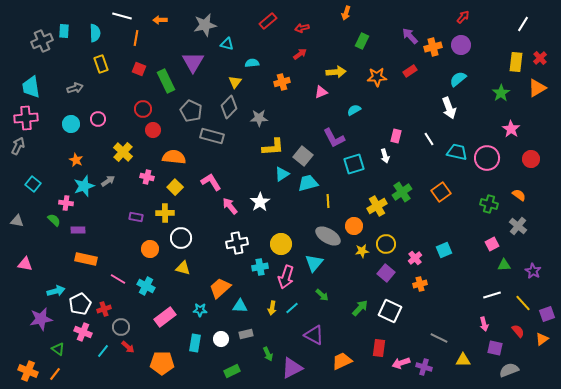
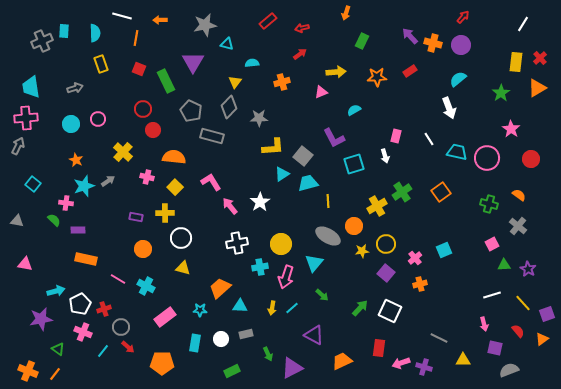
orange cross at (433, 47): moved 4 px up; rotated 30 degrees clockwise
orange circle at (150, 249): moved 7 px left
purple star at (533, 271): moved 5 px left, 2 px up
